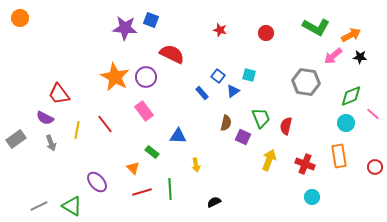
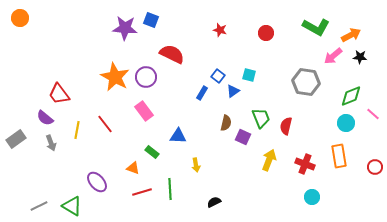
blue rectangle at (202, 93): rotated 72 degrees clockwise
purple semicircle at (45, 118): rotated 12 degrees clockwise
orange triangle at (133, 168): rotated 24 degrees counterclockwise
